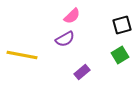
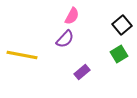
pink semicircle: rotated 18 degrees counterclockwise
black square: rotated 24 degrees counterclockwise
purple semicircle: rotated 18 degrees counterclockwise
green square: moved 1 px left, 1 px up
